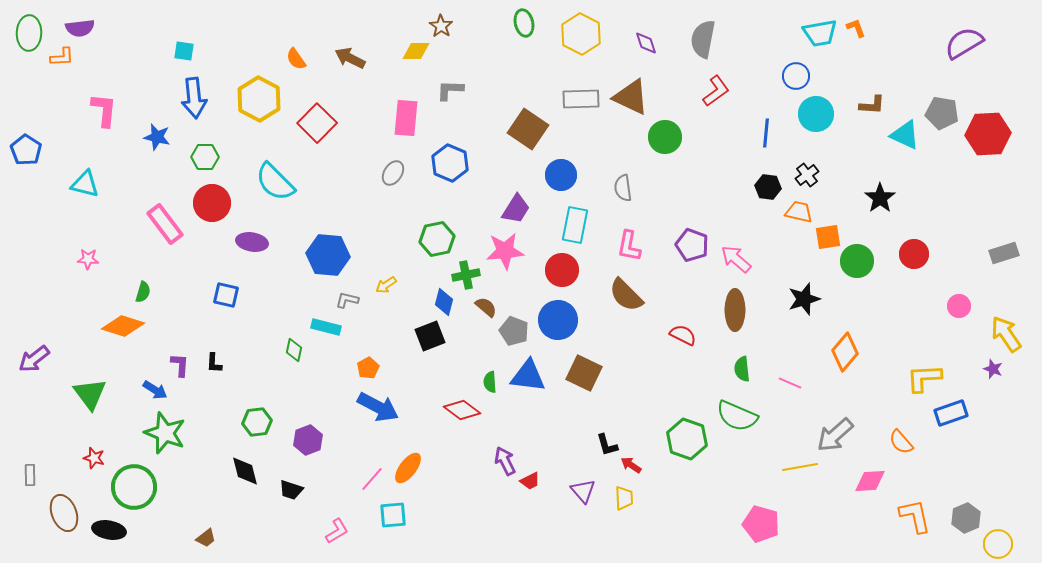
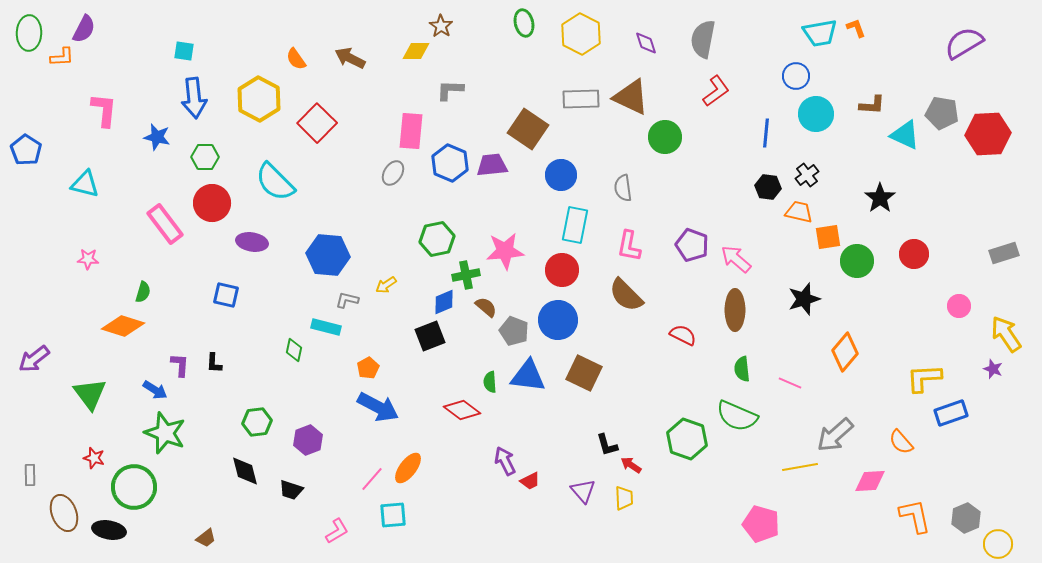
purple semicircle at (80, 28): moved 4 px right, 1 px down; rotated 56 degrees counterclockwise
pink rectangle at (406, 118): moved 5 px right, 13 px down
purple trapezoid at (516, 209): moved 24 px left, 44 px up; rotated 128 degrees counterclockwise
blue diamond at (444, 302): rotated 52 degrees clockwise
